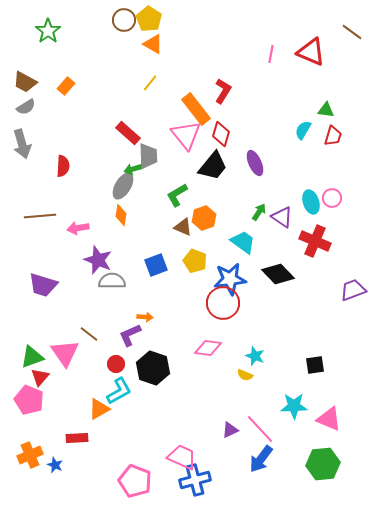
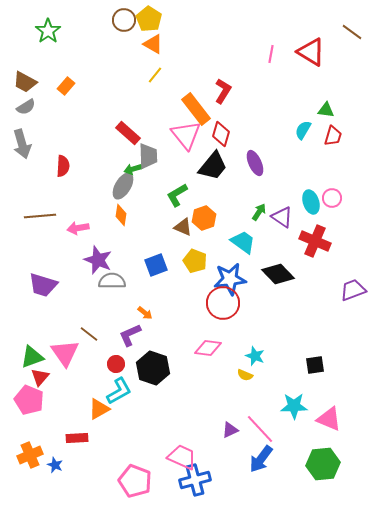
red triangle at (311, 52): rotated 8 degrees clockwise
yellow line at (150, 83): moved 5 px right, 8 px up
orange arrow at (145, 317): moved 4 px up; rotated 35 degrees clockwise
